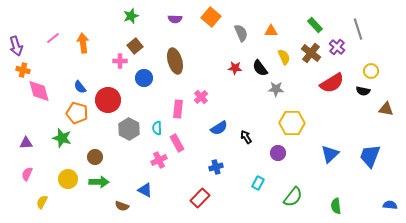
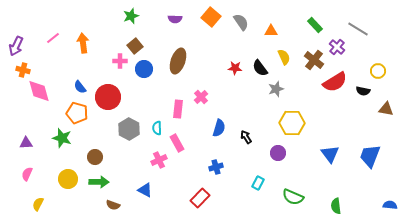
gray line at (358, 29): rotated 40 degrees counterclockwise
gray semicircle at (241, 33): moved 11 px up; rotated 12 degrees counterclockwise
purple arrow at (16, 46): rotated 42 degrees clockwise
brown cross at (311, 53): moved 3 px right, 7 px down
brown ellipse at (175, 61): moved 3 px right; rotated 35 degrees clockwise
yellow circle at (371, 71): moved 7 px right
blue circle at (144, 78): moved 9 px up
red semicircle at (332, 83): moved 3 px right, 1 px up
gray star at (276, 89): rotated 21 degrees counterclockwise
red circle at (108, 100): moved 3 px up
blue semicircle at (219, 128): rotated 42 degrees counterclockwise
blue triangle at (330, 154): rotated 24 degrees counterclockwise
green semicircle at (293, 197): rotated 75 degrees clockwise
yellow semicircle at (42, 202): moved 4 px left, 2 px down
brown semicircle at (122, 206): moved 9 px left, 1 px up
